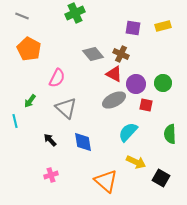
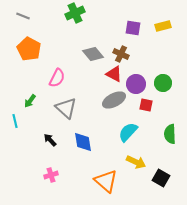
gray line: moved 1 px right
